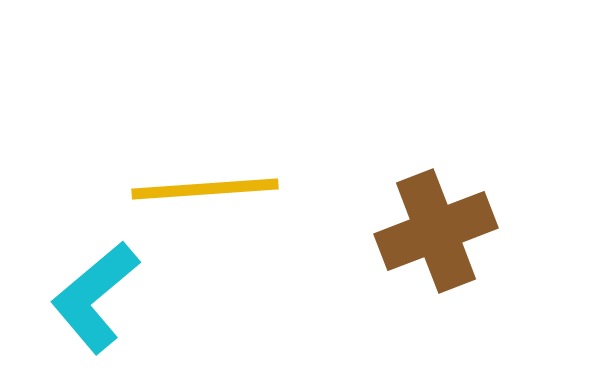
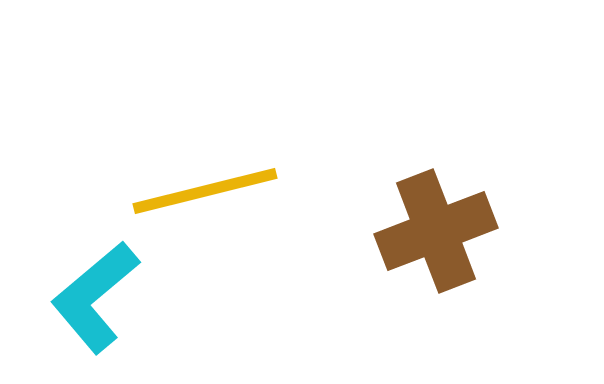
yellow line: moved 2 px down; rotated 10 degrees counterclockwise
